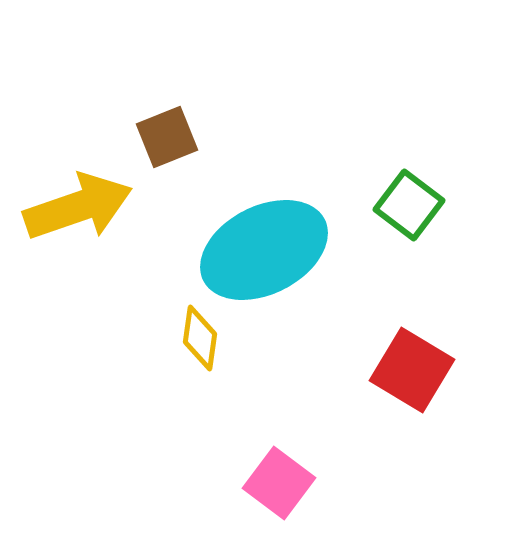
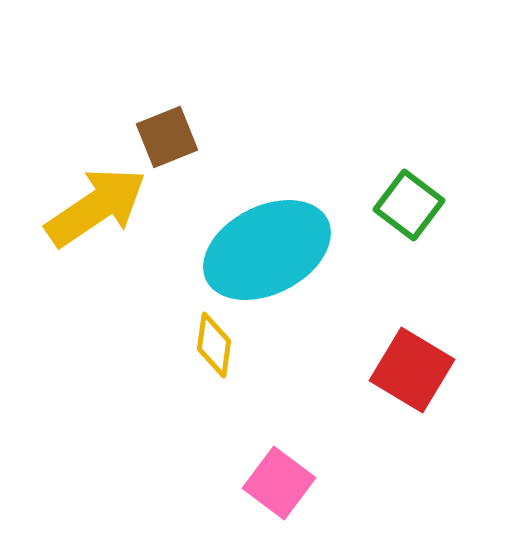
yellow arrow: moved 18 px right; rotated 15 degrees counterclockwise
cyan ellipse: moved 3 px right
yellow diamond: moved 14 px right, 7 px down
